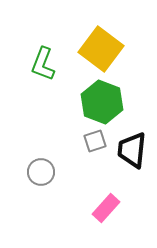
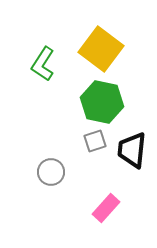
green L-shape: rotated 12 degrees clockwise
green hexagon: rotated 9 degrees counterclockwise
gray circle: moved 10 px right
